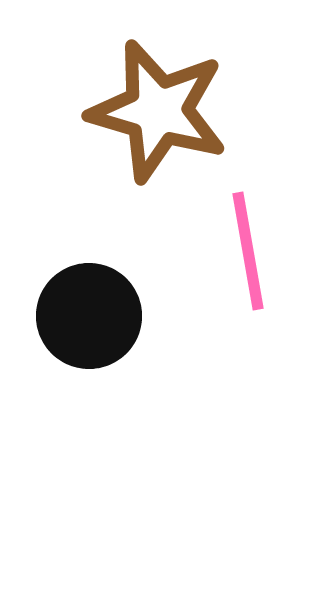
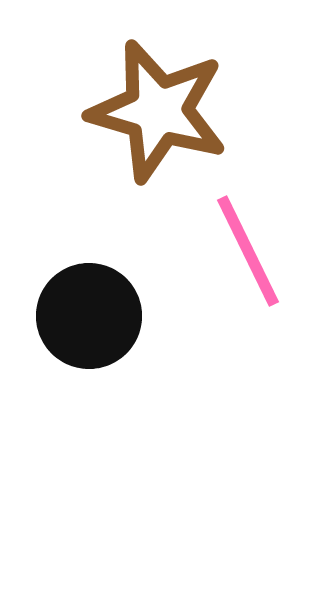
pink line: rotated 16 degrees counterclockwise
